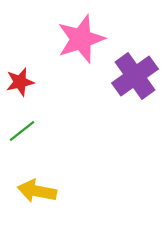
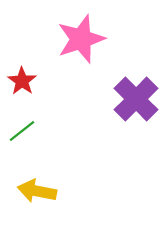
purple cross: moved 1 px right, 23 px down; rotated 9 degrees counterclockwise
red star: moved 2 px right, 1 px up; rotated 24 degrees counterclockwise
